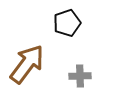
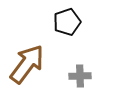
black pentagon: moved 1 px up
